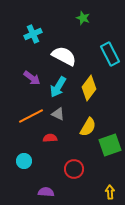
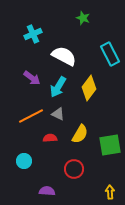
yellow semicircle: moved 8 px left, 7 px down
green square: rotated 10 degrees clockwise
purple semicircle: moved 1 px right, 1 px up
